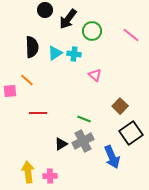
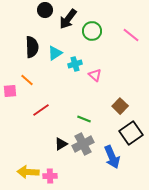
cyan cross: moved 1 px right, 10 px down; rotated 24 degrees counterclockwise
red line: moved 3 px right, 3 px up; rotated 36 degrees counterclockwise
gray cross: moved 3 px down
yellow arrow: rotated 80 degrees counterclockwise
